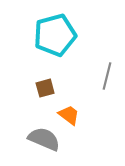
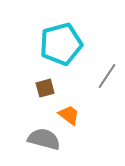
cyan pentagon: moved 6 px right, 9 px down
gray line: rotated 20 degrees clockwise
gray semicircle: rotated 8 degrees counterclockwise
